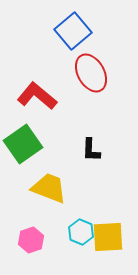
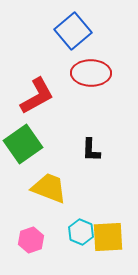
red ellipse: rotated 60 degrees counterclockwise
red L-shape: rotated 111 degrees clockwise
